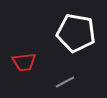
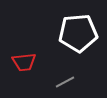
white pentagon: moved 2 px right; rotated 15 degrees counterclockwise
